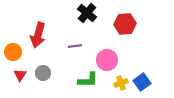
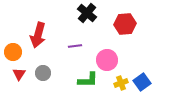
red triangle: moved 1 px left, 1 px up
